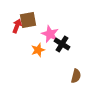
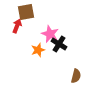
brown square: moved 2 px left, 8 px up
black cross: moved 3 px left
